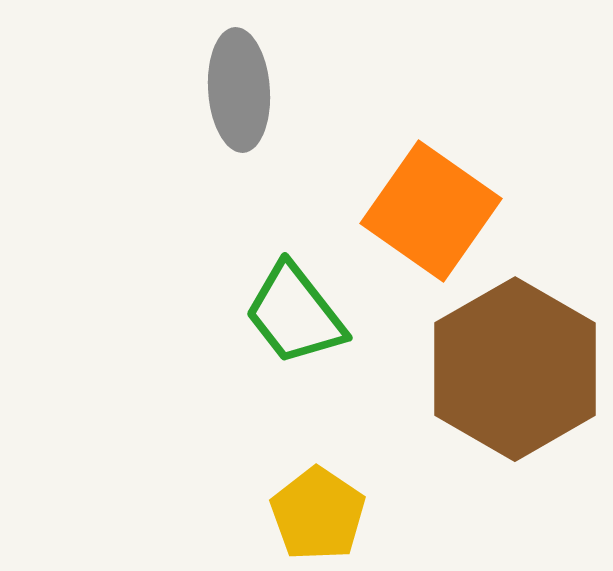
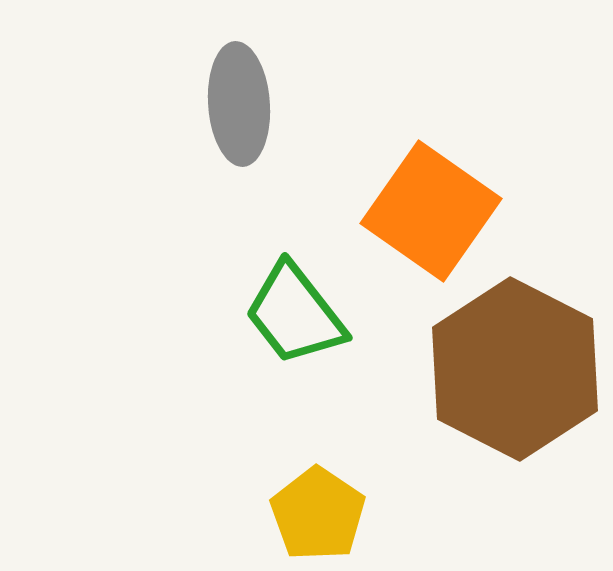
gray ellipse: moved 14 px down
brown hexagon: rotated 3 degrees counterclockwise
